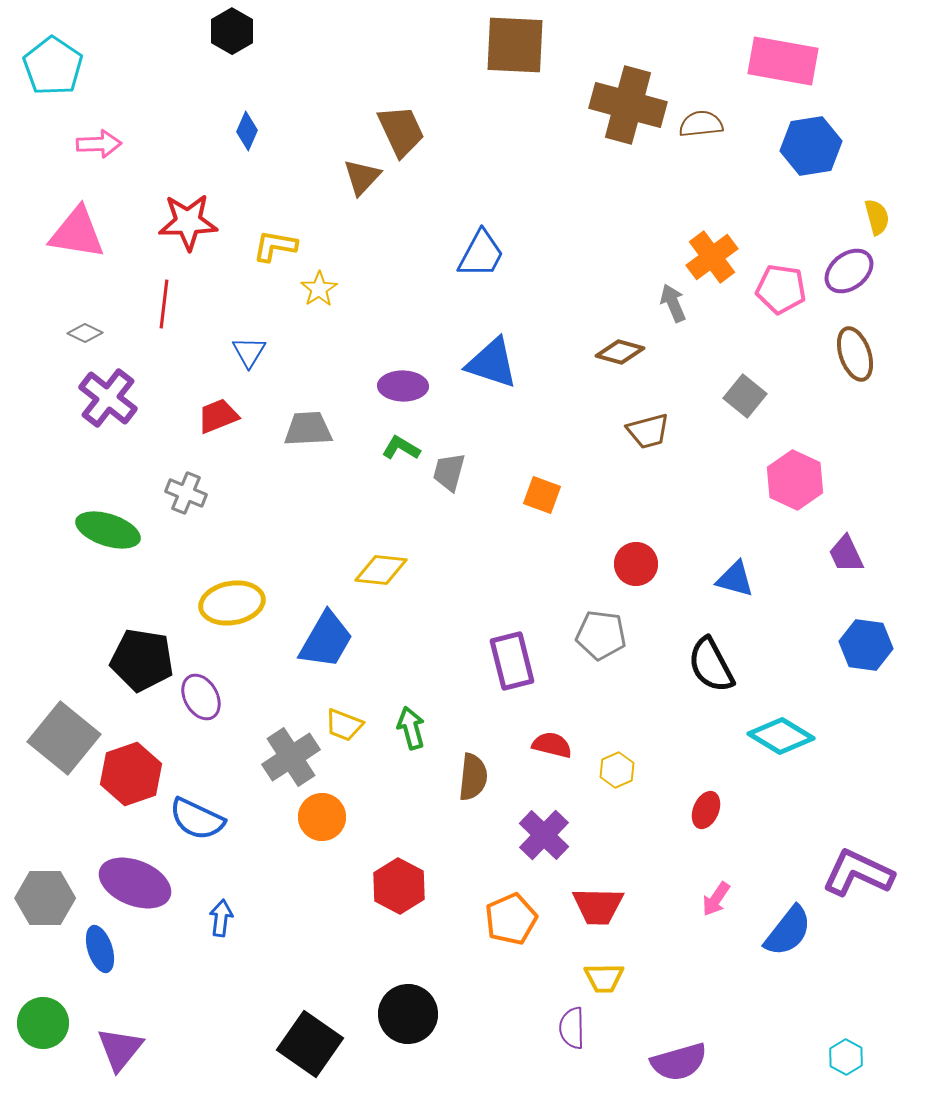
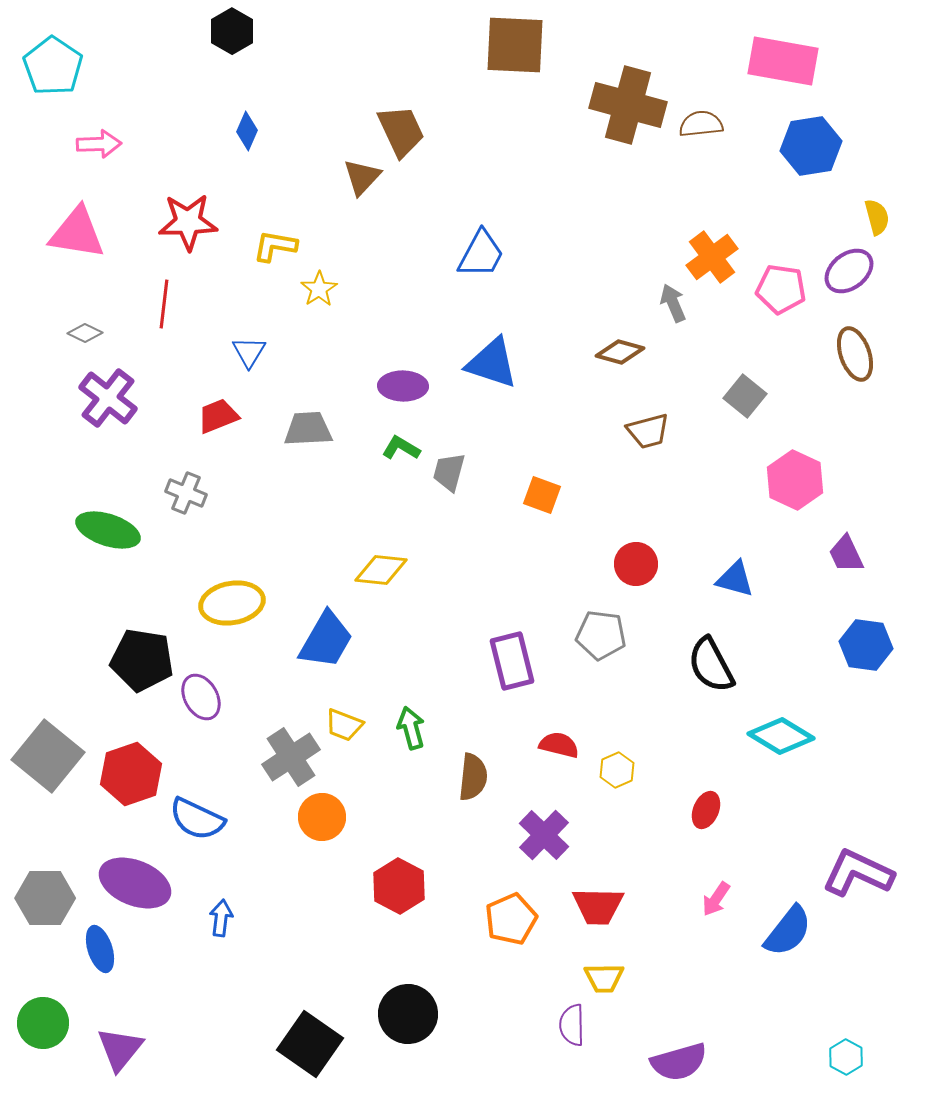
gray square at (64, 738): moved 16 px left, 18 px down
red semicircle at (552, 745): moved 7 px right
purple semicircle at (572, 1028): moved 3 px up
